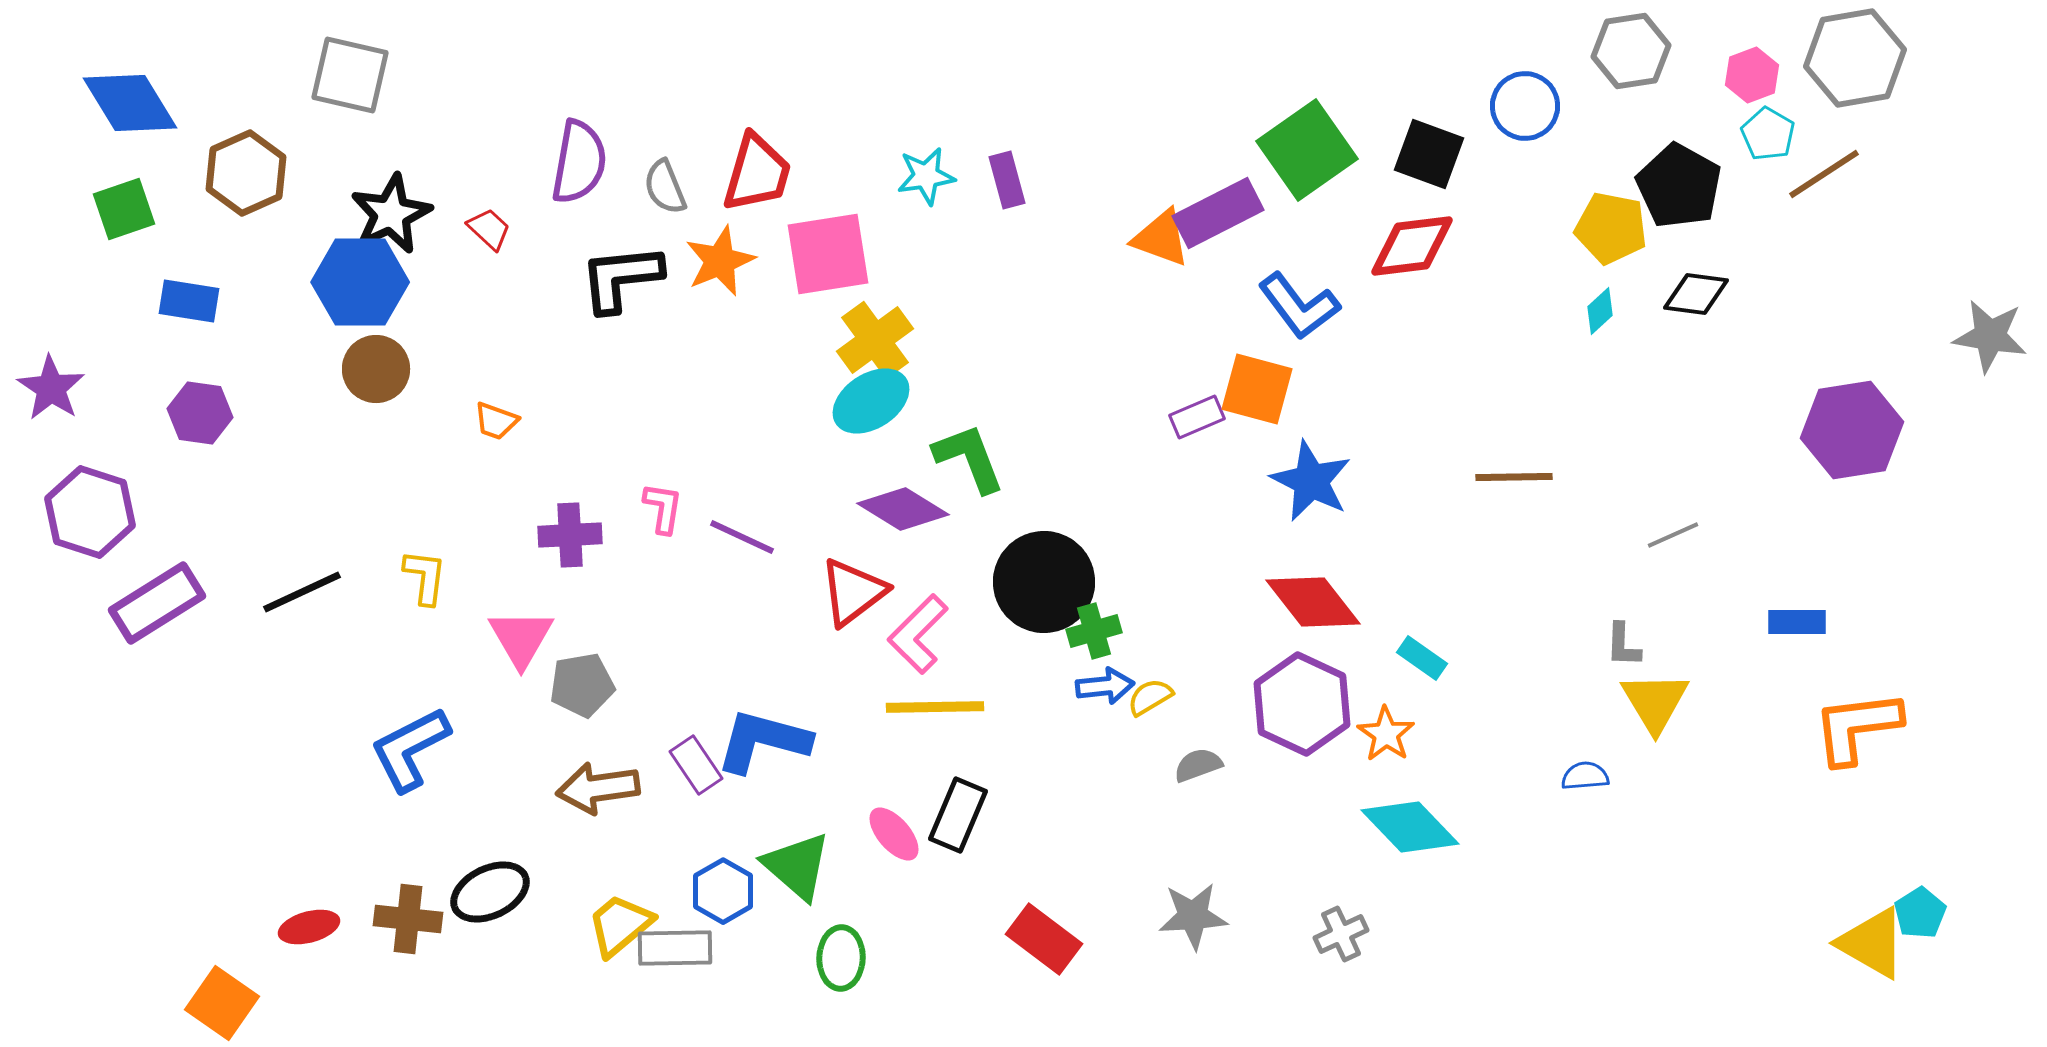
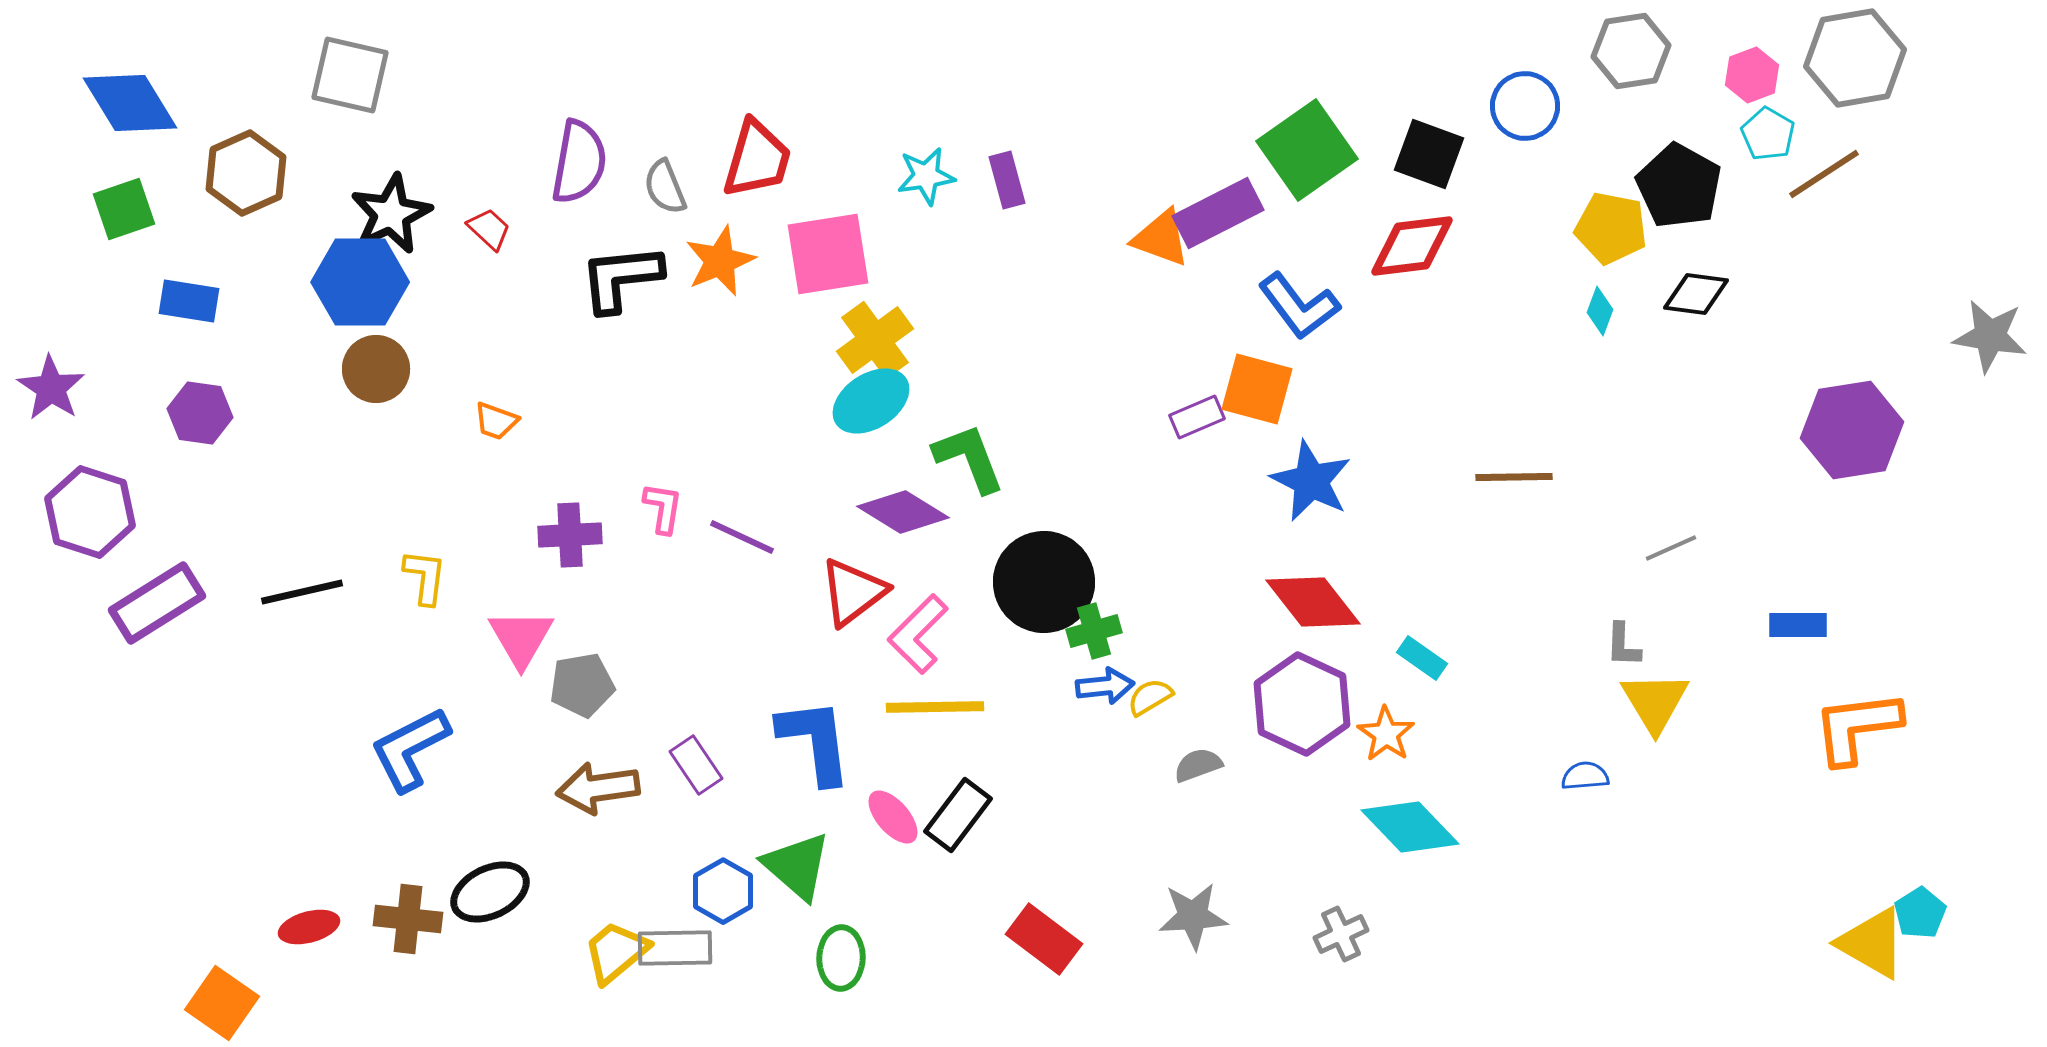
red trapezoid at (757, 173): moved 14 px up
cyan diamond at (1600, 311): rotated 27 degrees counterclockwise
purple diamond at (903, 509): moved 3 px down
gray line at (1673, 535): moved 2 px left, 13 px down
black line at (302, 592): rotated 12 degrees clockwise
blue rectangle at (1797, 622): moved 1 px right, 3 px down
blue L-shape at (763, 741): moved 52 px right; rotated 68 degrees clockwise
black rectangle at (958, 815): rotated 14 degrees clockwise
pink ellipse at (894, 834): moved 1 px left, 17 px up
yellow trapezoid at (620, 925): moved 4 px left, 27 px down
